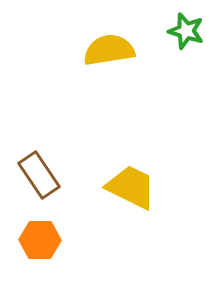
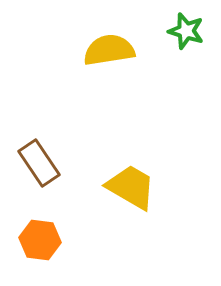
brown rectangle: moved 12 px up
yellow trapezoid: rotated 4 degrees clockwise
orange hexagon: rotated 6 degrees clockwise
